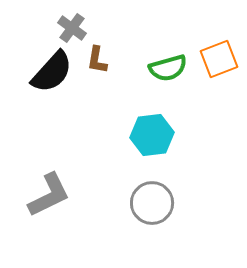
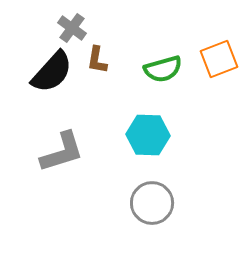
green semicircle: moved 5 px left, 1 px down
cyan hexagon: moved 4 px left; rotated 9 degrees clockwise
gray L-shape: moved 13 px right, 43 px up; rotated 9 degrees clockwise
